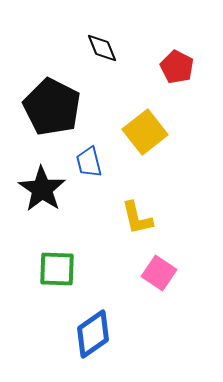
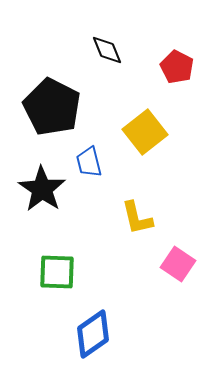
black diamond: moved 5 px right, 2 px down
green square: moved 3 px down
pink square: moved 19 px right, 9 px up
